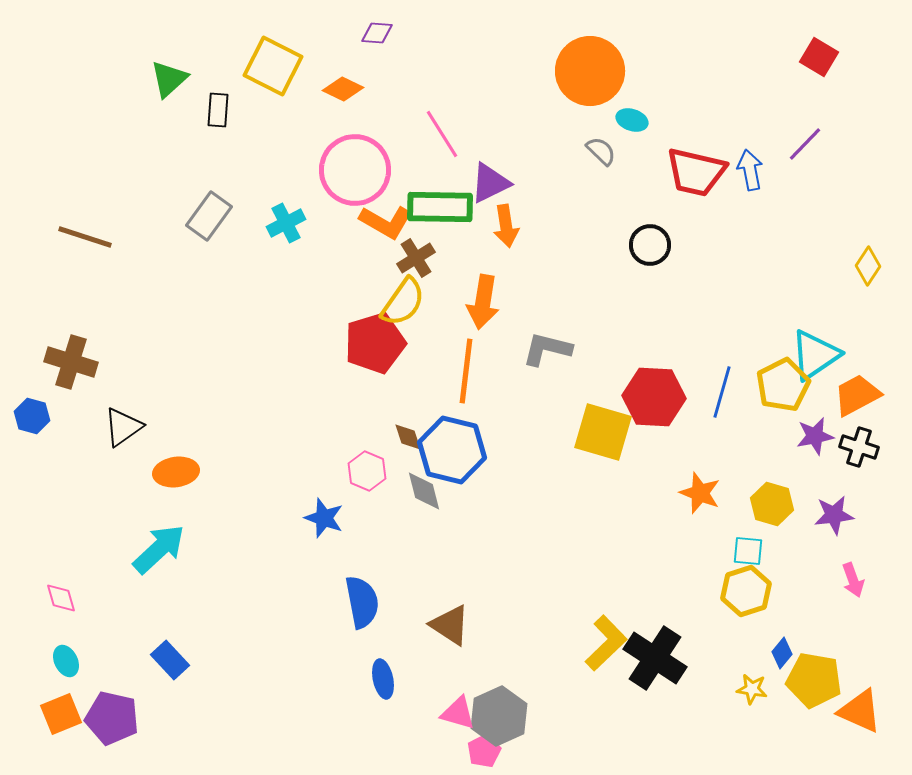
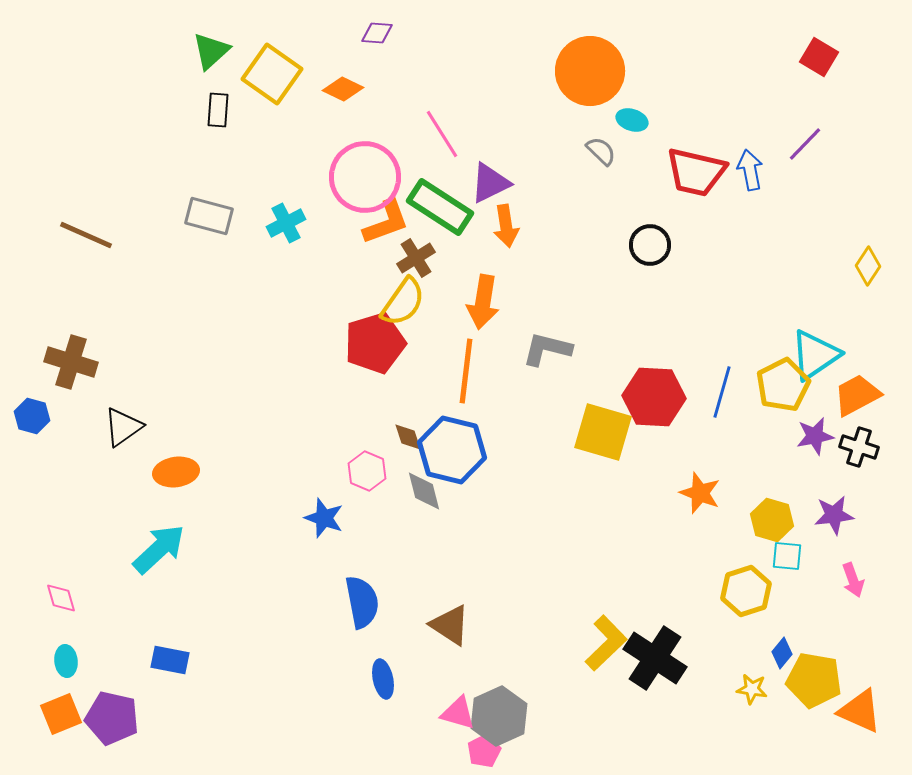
yellow square at (273, 66): moved 1 px left, 8 px down; rotated 8 degrees clockwise
green triangle at (169, 79): moved 42 px right, 28 px up
pink circle at (355, 170): moved 10 px right, 7 px down
green rectangle at (440, 207): rotated 32 degrees clockwise
gray rectangle at (209, 216): rotated 69 degrees clockwise
orange L-shape at (386, 222): rotated 50 degrees counterclockwise
brown line at (85, 237): moved 1 px right, 2 px up; rotated 6 degrees clockwise
yellow hexagon at (772, 504): moved 16 px down
cyan square at (748, 551): moved 39 px right, 5 px down
blue rectangle at (170, 660): rotated 36 degrees counterclockwise
cyan ellipse at (66, 661): rotated 20 degrees clockwise
